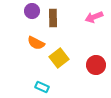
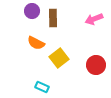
pink arrow: moved 2 px down
